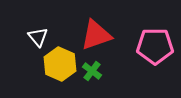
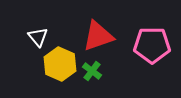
red triangle: moved 2 px right, 1 px down
pink pentagon: moved 3 px left, 1 px up
